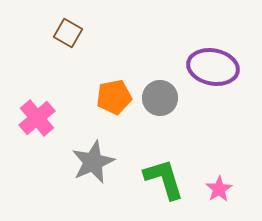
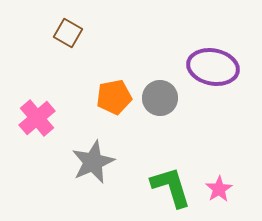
green L-shape: moved 7 px right, 8 px down
